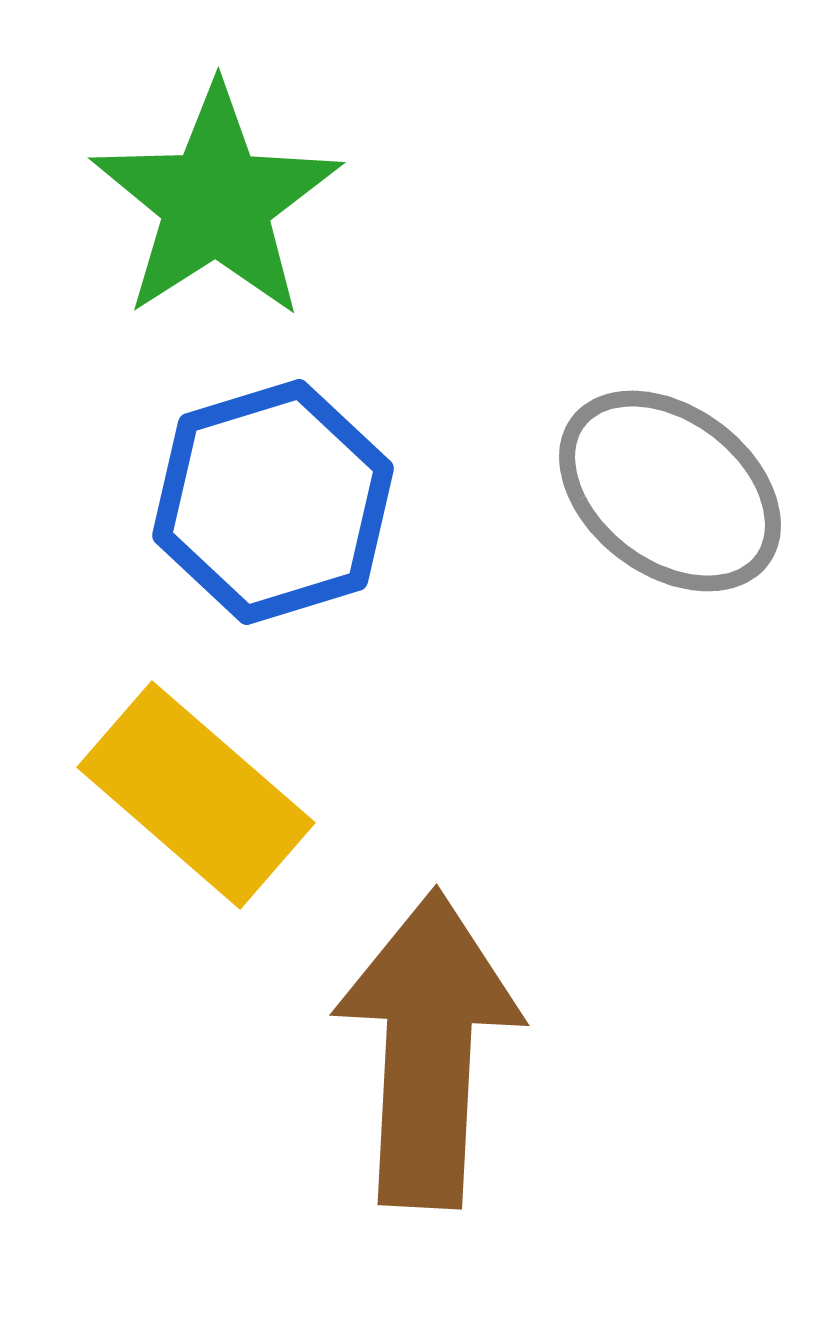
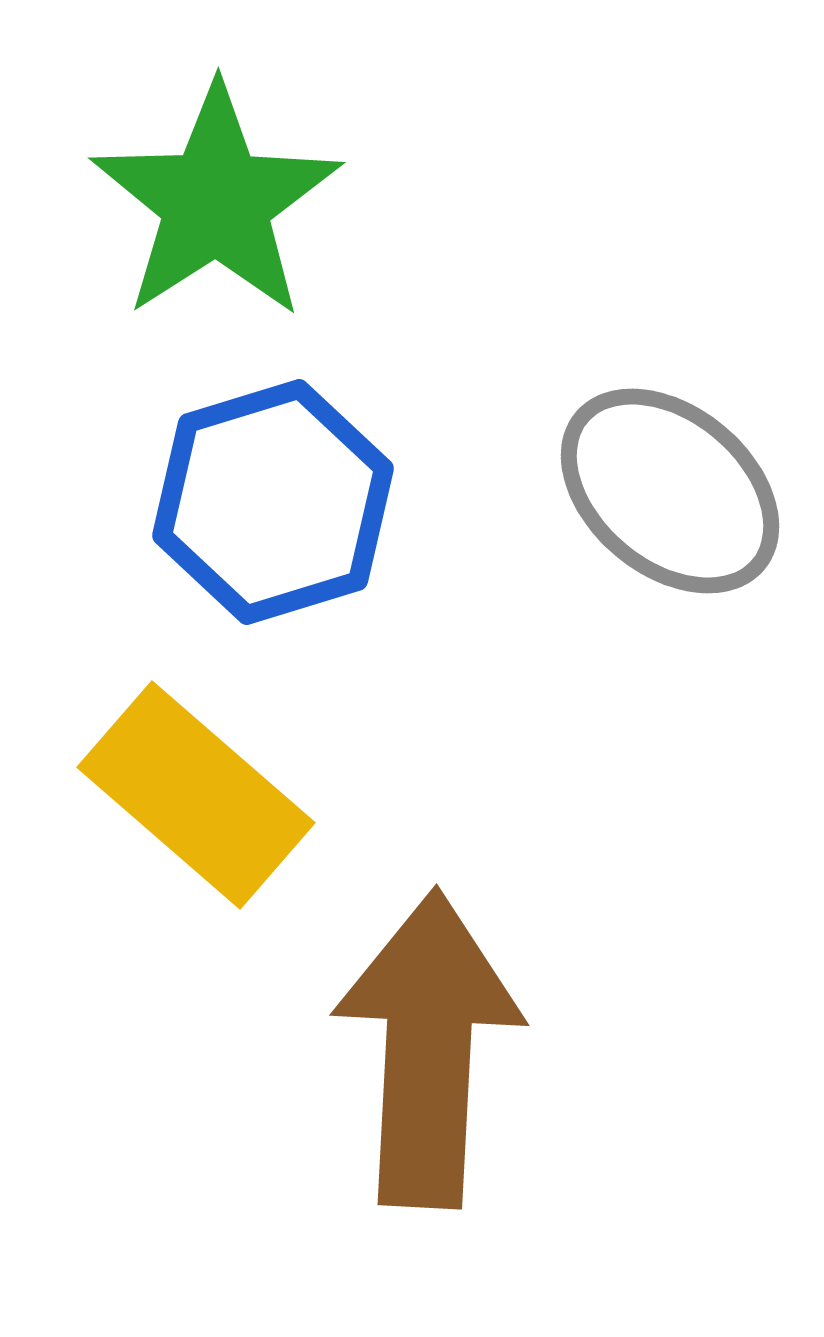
gray ellipse: rotated 3 degrees clockwise
